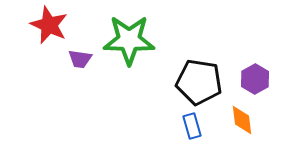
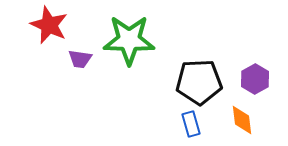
black pentagon: rotated 12 degrees counterclockwise
blue rectangle: moved 1 px left, 2 px up
